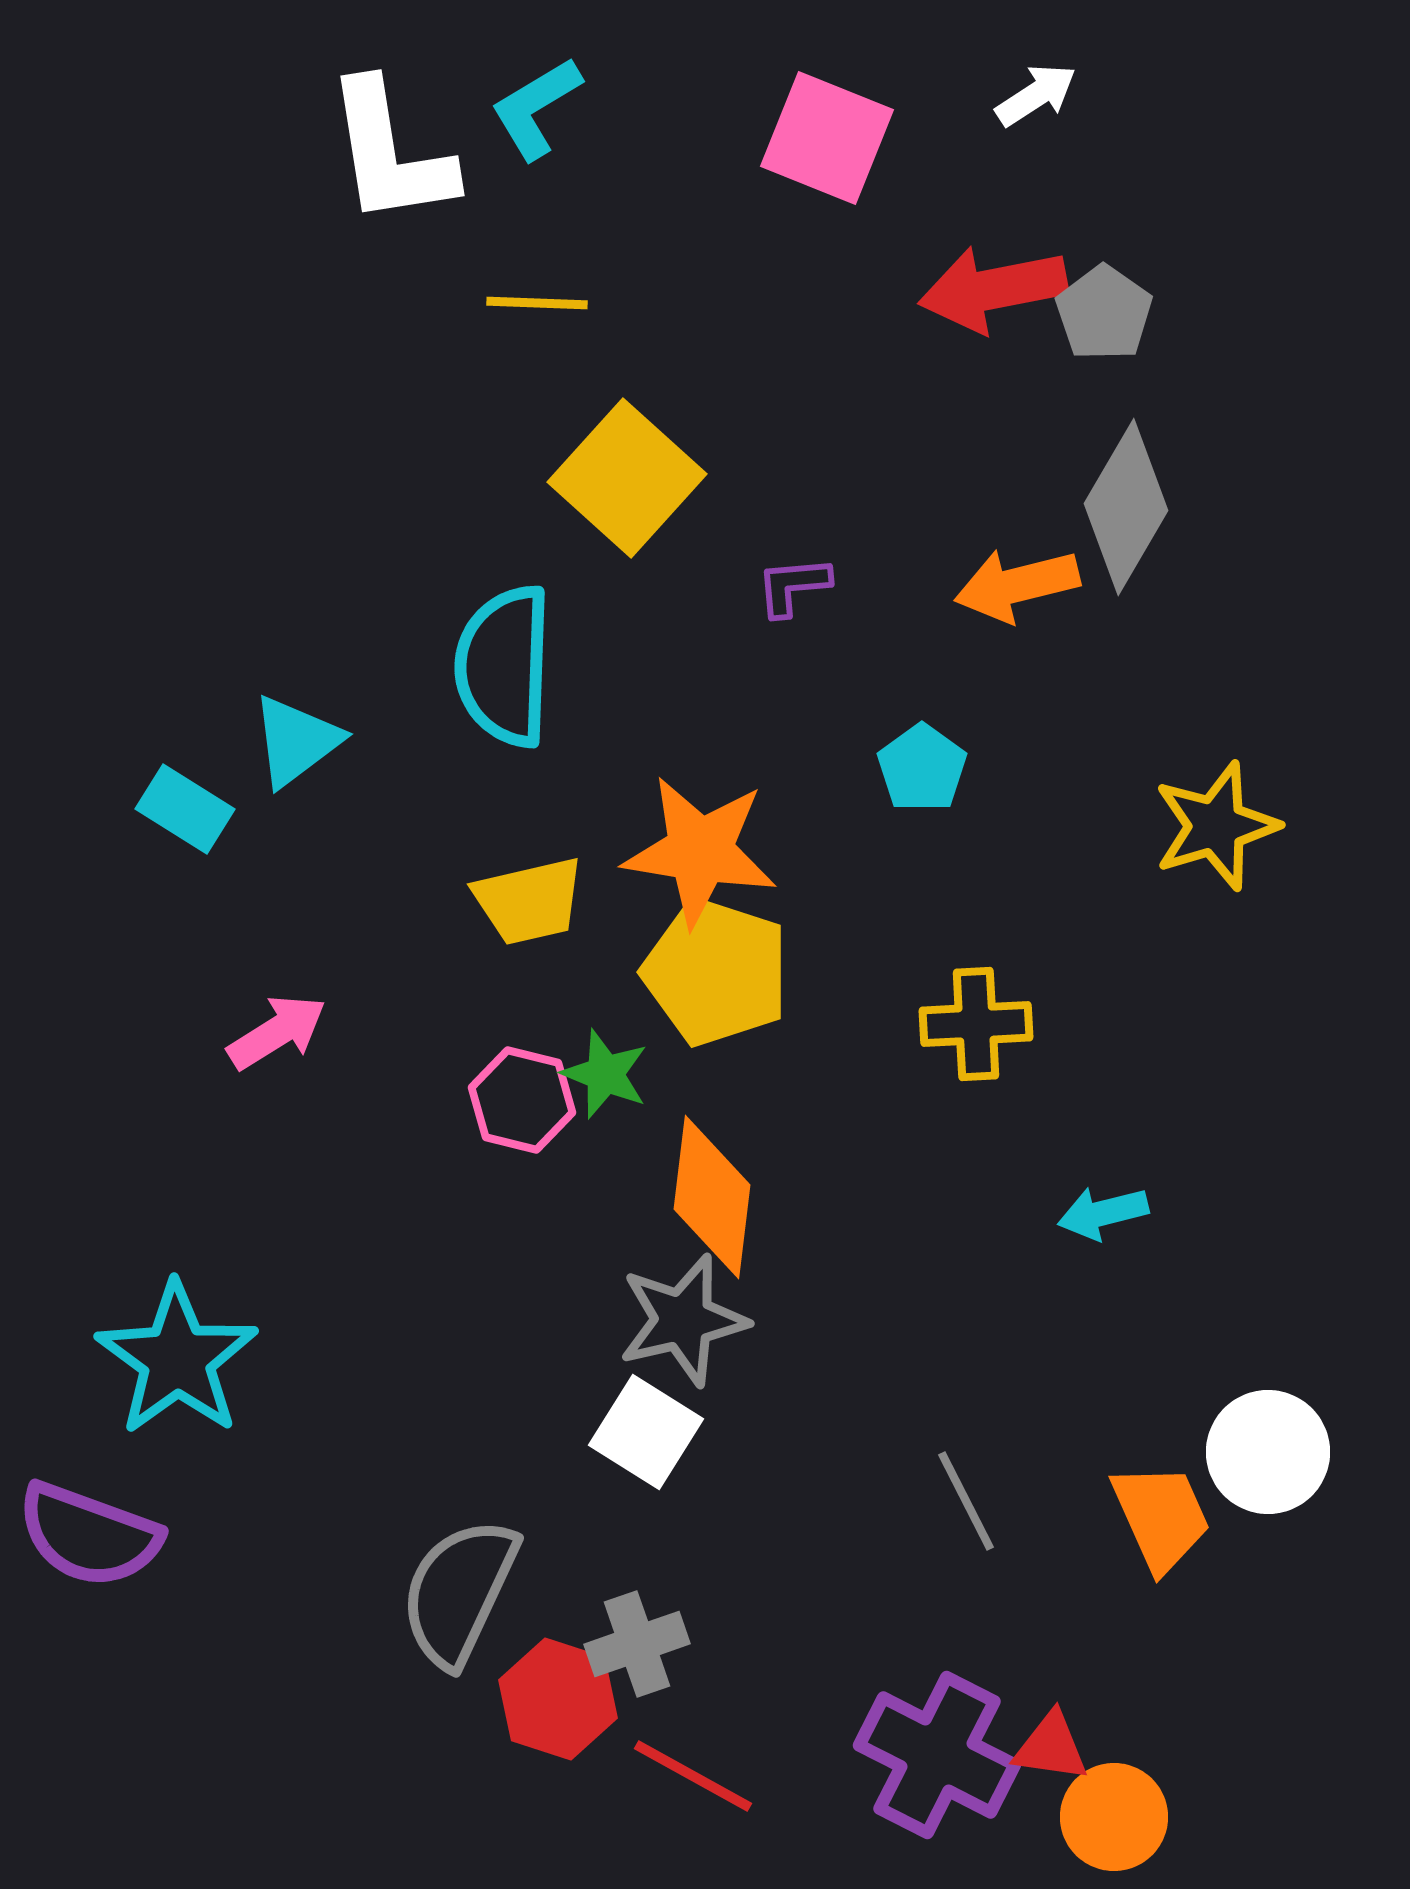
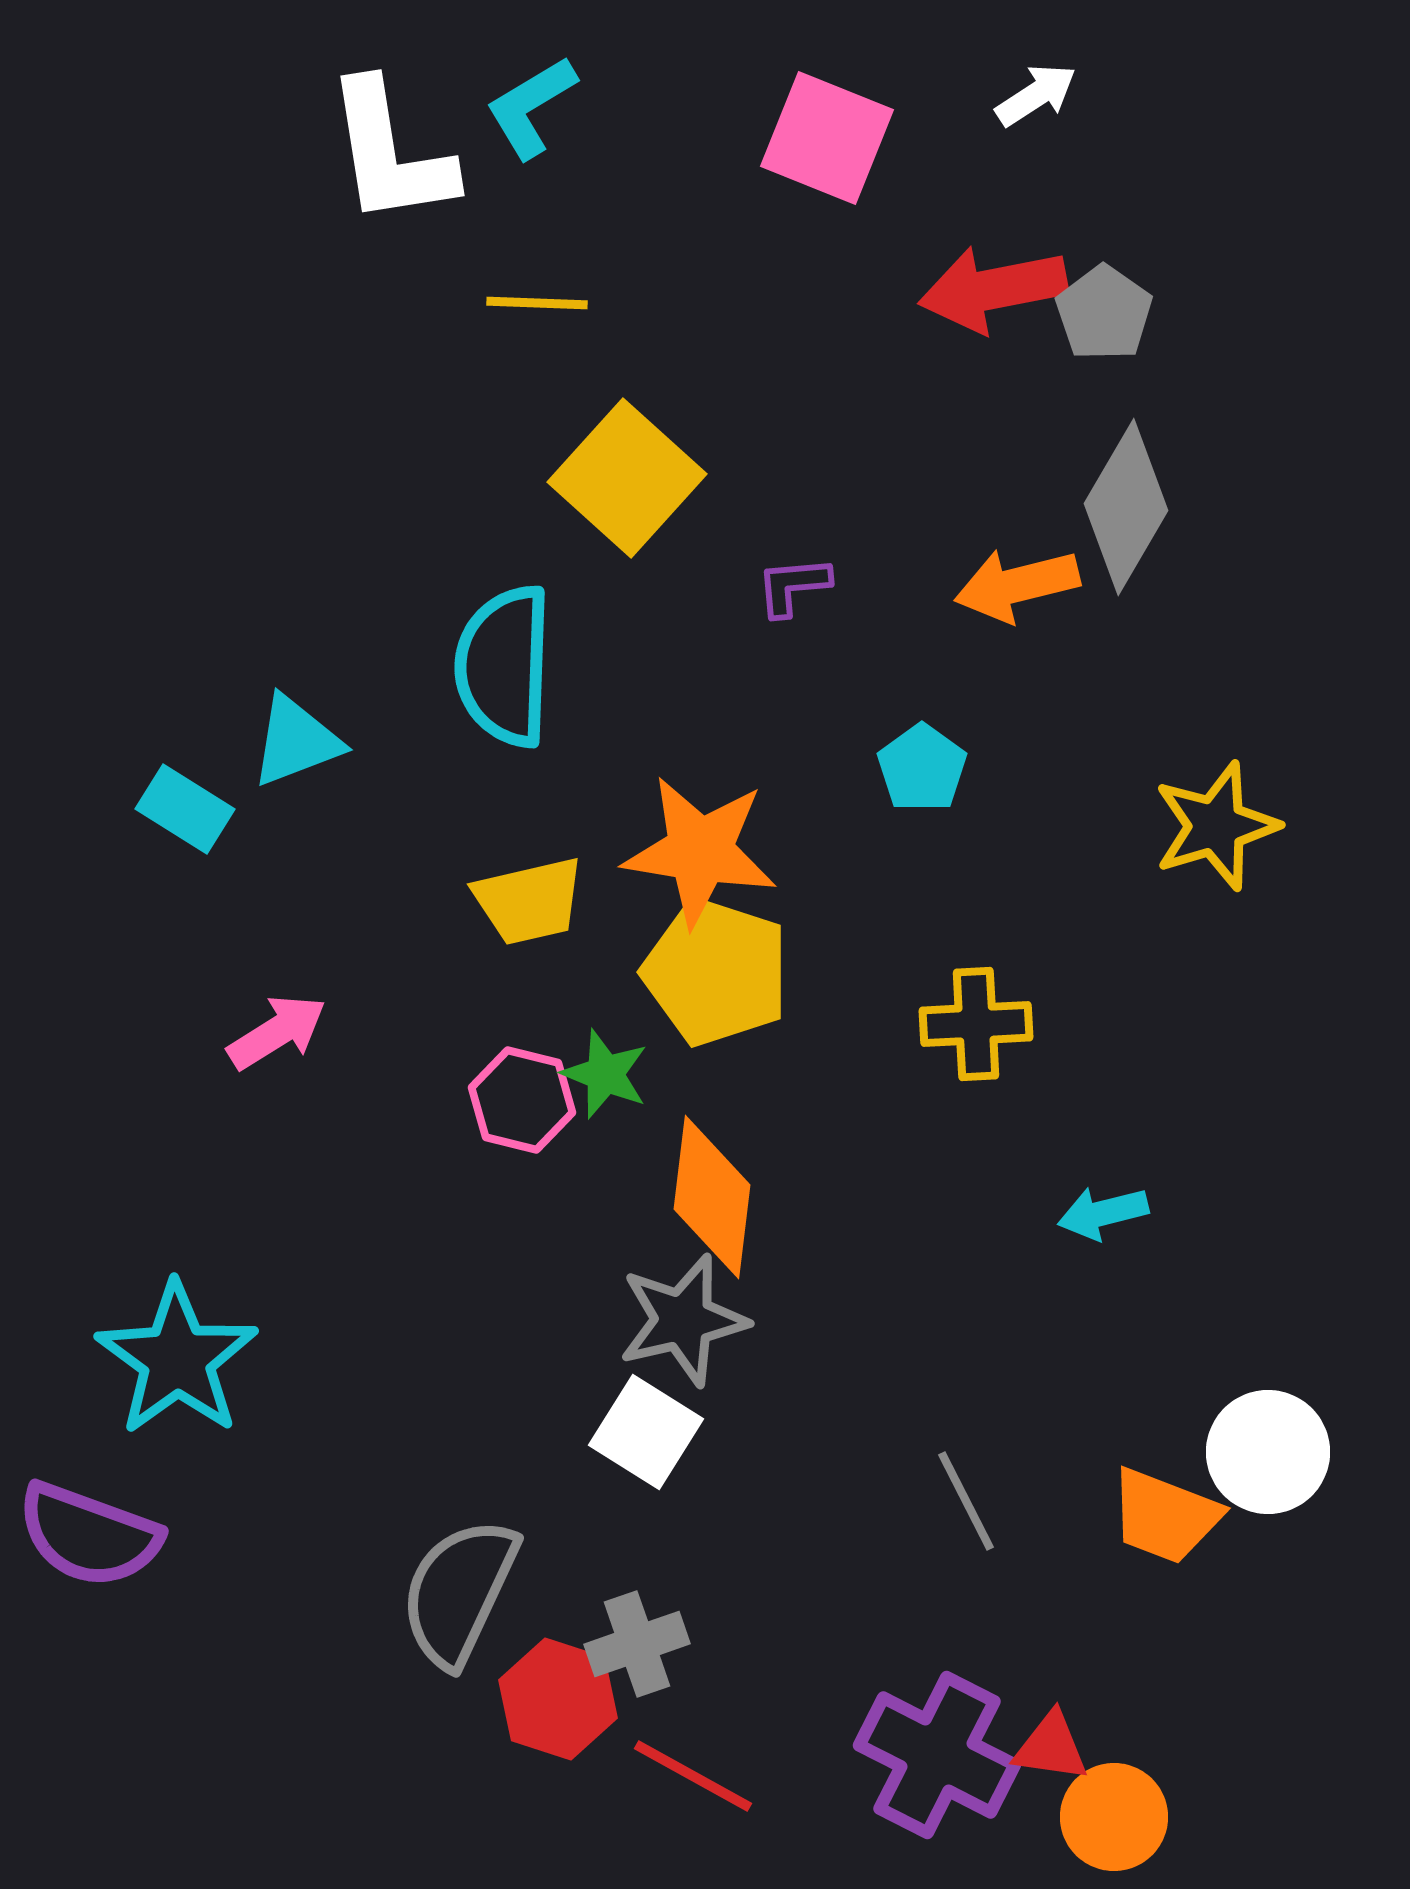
cyan L-shape: moved 5 px left, 1 px up
cyan triangle: rotated 16 degrees clockwise
orange trapezoid: moved 4 px right, 1 px up; rotated 135 degrees clockwise
